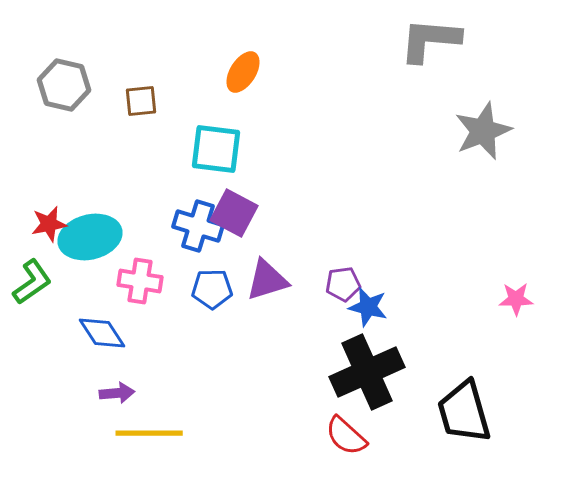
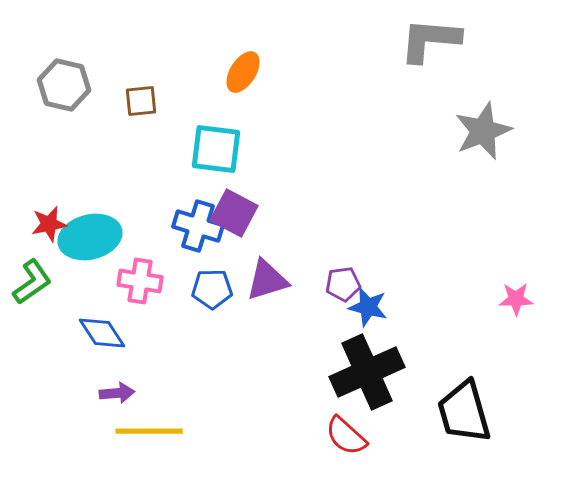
yellow line: moved 2 px up
